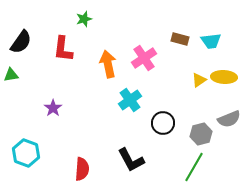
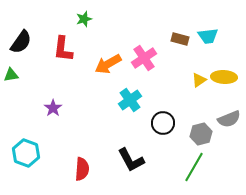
cyan trapezoid: moved 3 px left, 5 px up
orange arrow: rotated 108 degrees counterclockwise
